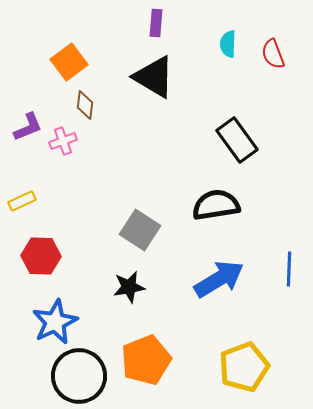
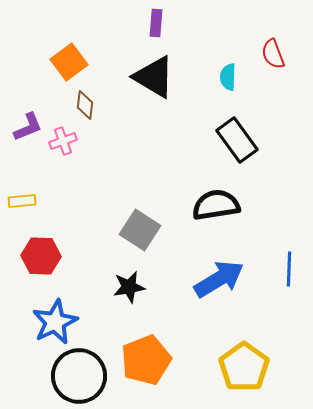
cyan semicircle: moved 33 px down
yellow rectangle: rotated 20 degrees clockwise
yellow pentagon: rotated 15 degrees counterclockwise
